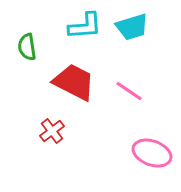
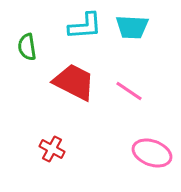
cyan trapezoid: rotated 20 degrees clockwise
red cross: moved 18 px down; rotated 25 degrees counterclockwise
